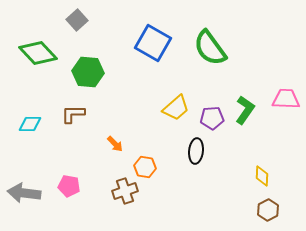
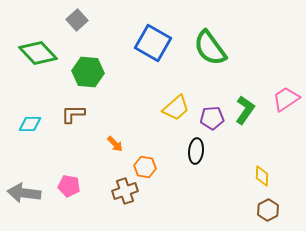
pink trapezoid: rotated 36 degrees counterclockwise
